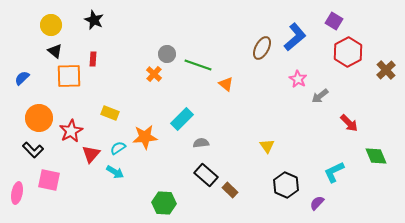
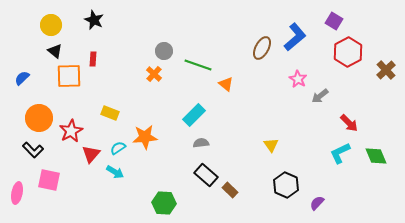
gray circle: moved 3 px left, 3 px up
cyan rectangle: moved 12 px right, 4 px up
yellow triangle: moved 4 px right, 1 px up
cyan L-shape: moved 6 px right, 19 px up
